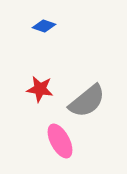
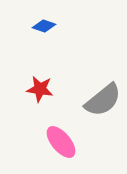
gray semicircle: moved 16 px right, 1 px up
pink ellipse: moved 1 px right, 1 px down; rotated 12 degrees counterclockwise
